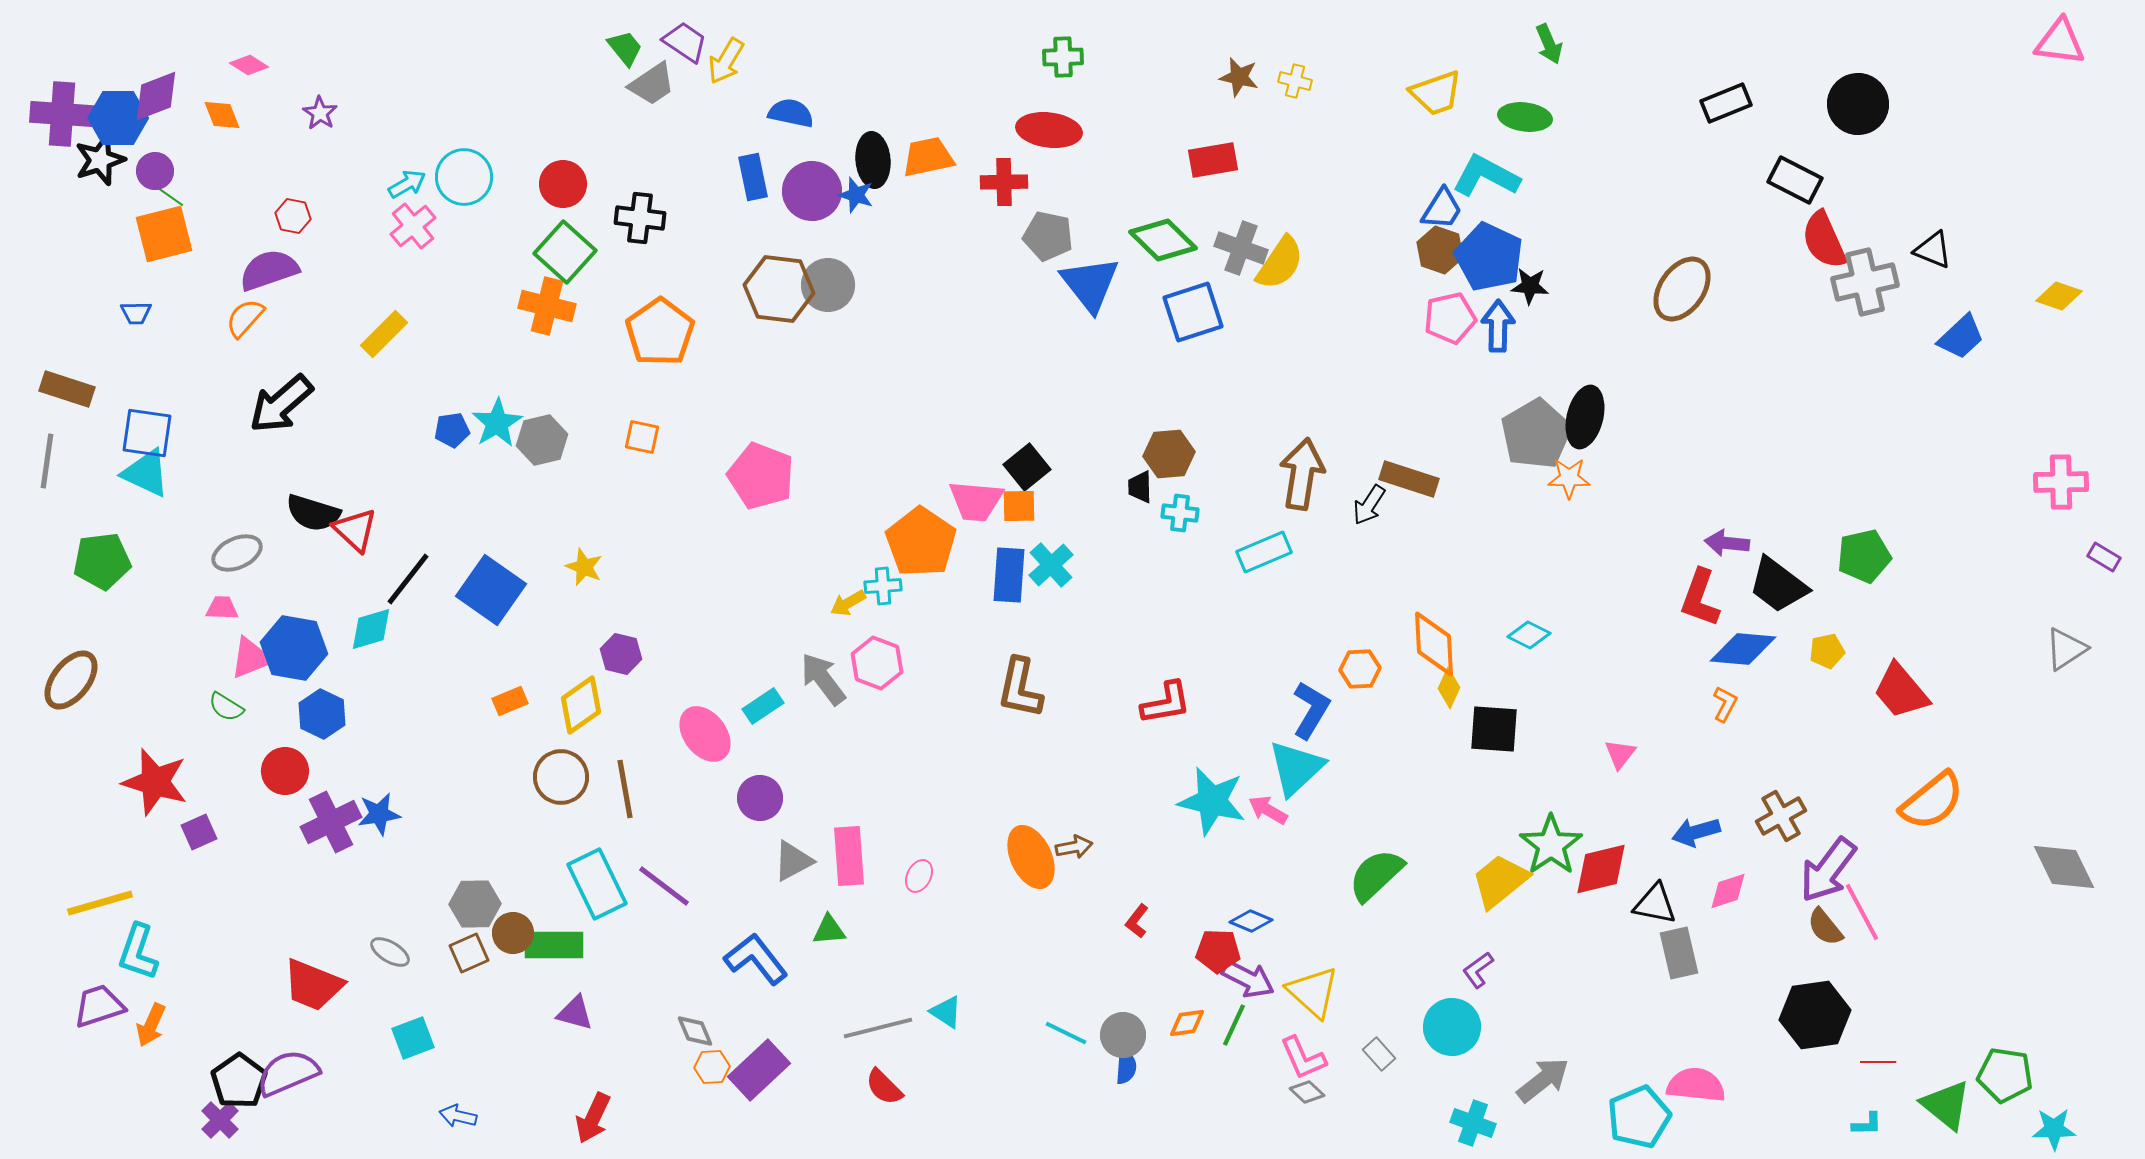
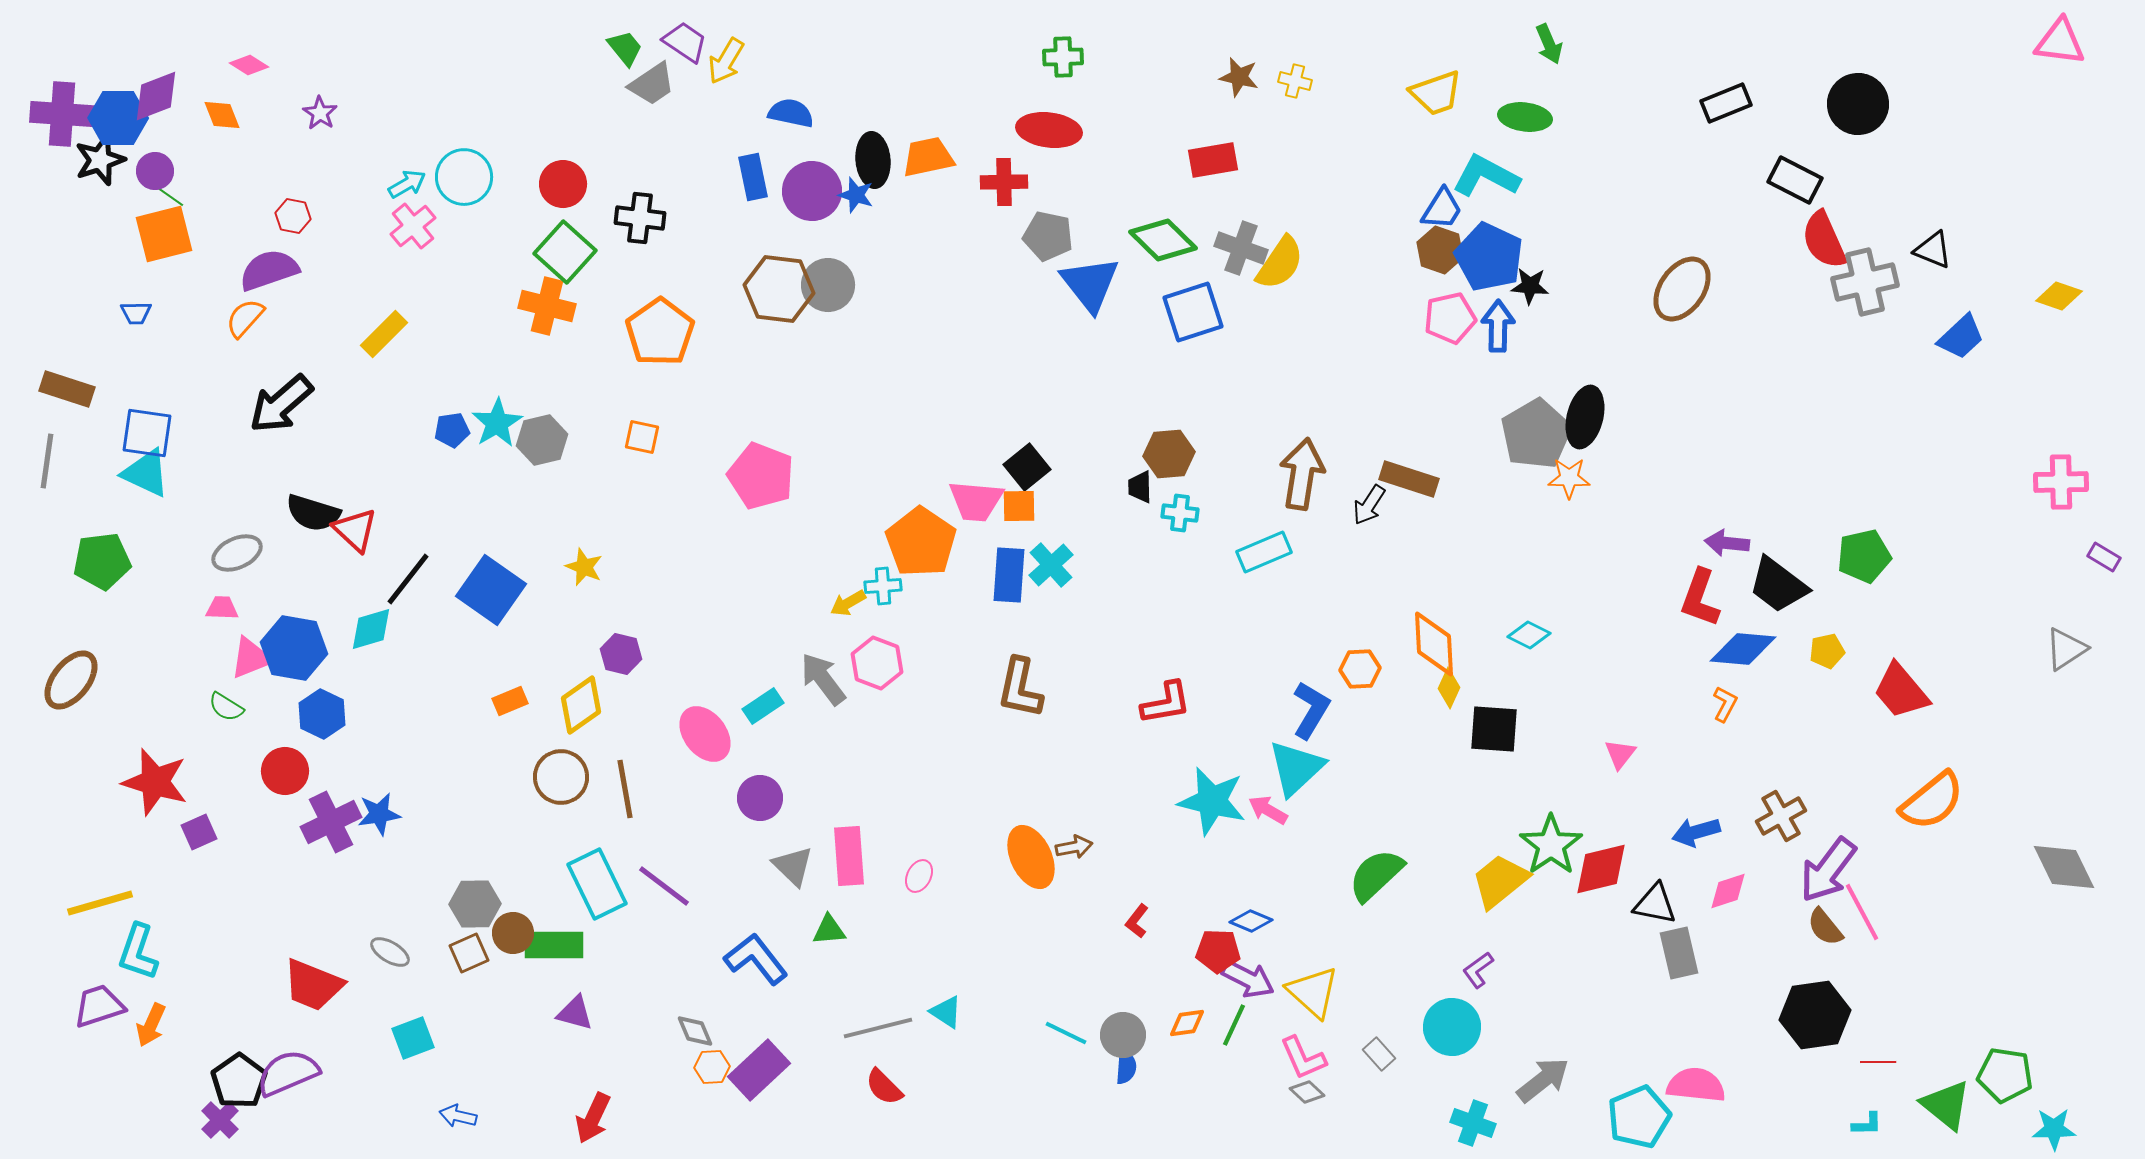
gray triangle at (793, 861): moved 5 px down; rotated 48 degrees counterclockwise
